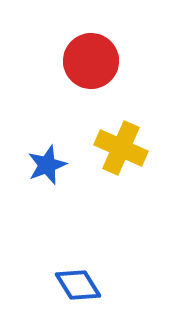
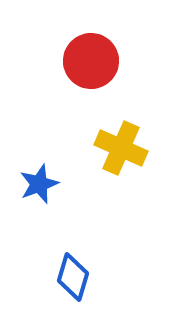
blue star: moved 8 px left, 19 px down
blue diamond: moved 5 px left, 8 px up; rotated 48 degrees clockwise
